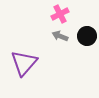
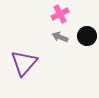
gray arrow: moved 1 px down
